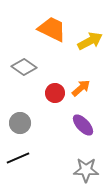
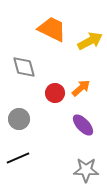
gray diamond: rotated 40 degrees clockwise
gray circle: moved 1 px left, 4 px up
